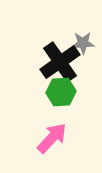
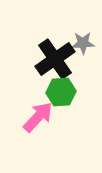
black cross: moved 5 px left, 3 px up
pink arrow: moved 14 px left, 21 px up
